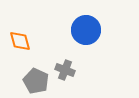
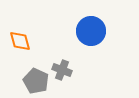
blue circle: moved 5 px right, 1 px down
gray cross: moved 3 px left
